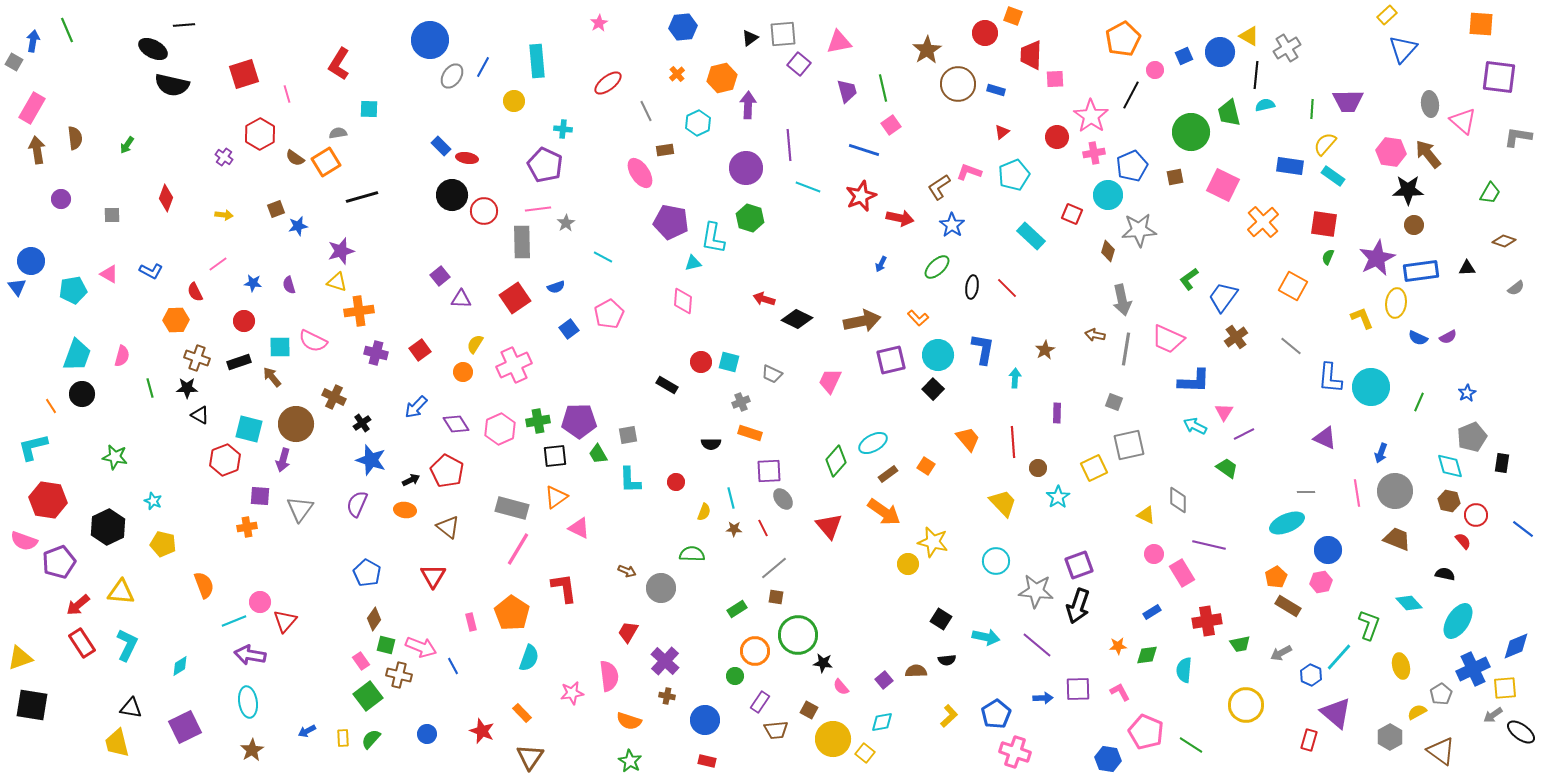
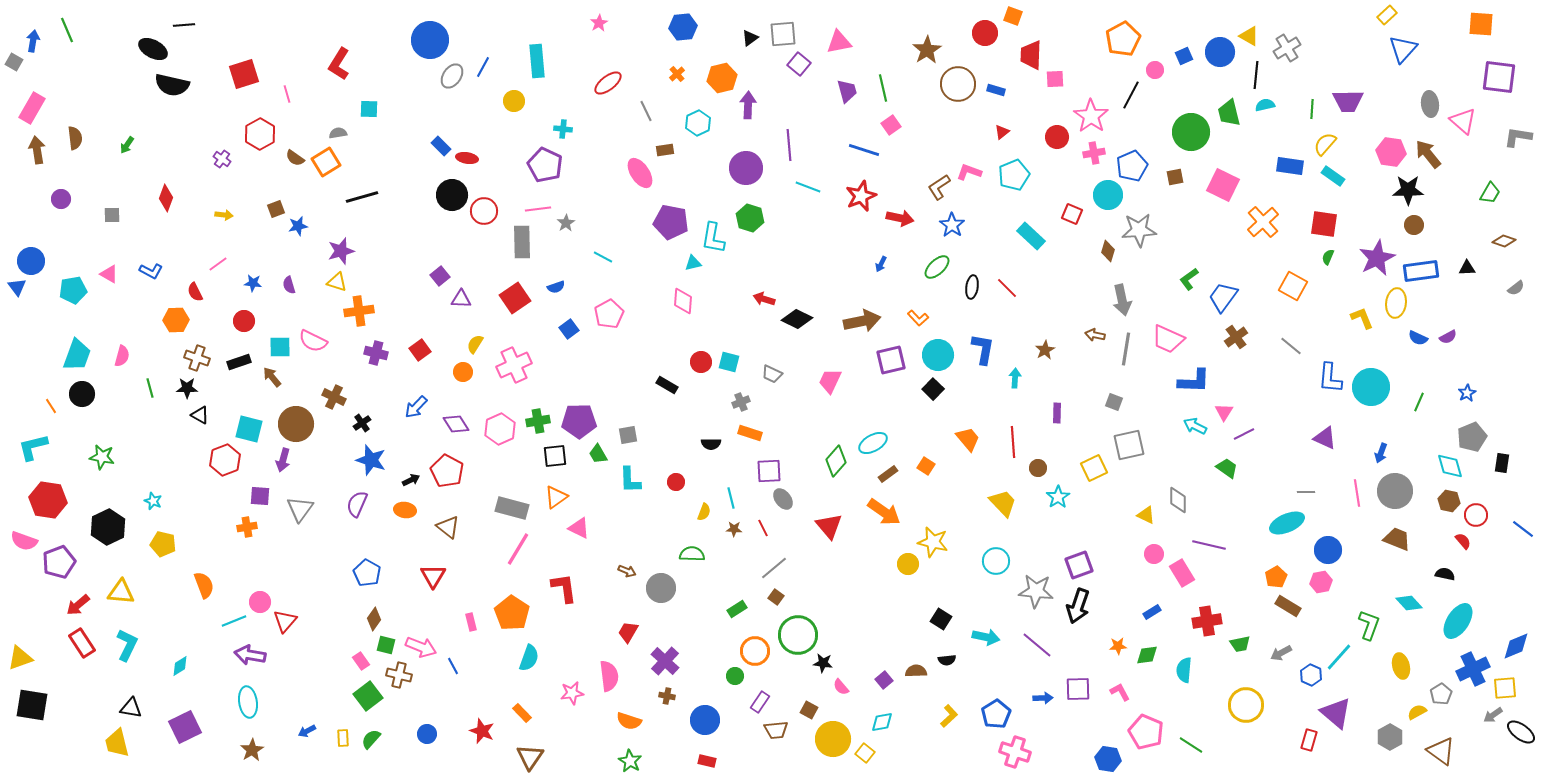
purple cross at (224, 157): moved 2 px left, 2 px down
green star at (115, 457): moved 13 px left
brown square at (776, 597): rotated 28 degrees clockwise
